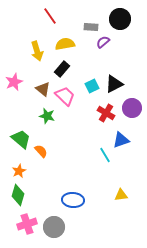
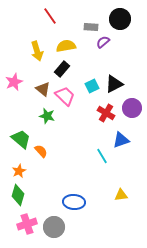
yellow semicircle: moved 1 px right, 2 px down
cyan line: moved 3 px left, 1 px down
blue ellipse: moved 1 px right, 2 px down
